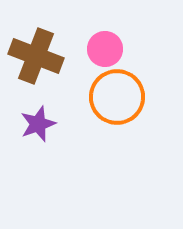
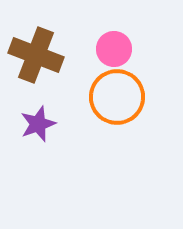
pink circle: moved 9 px right
brown cross: moved 1 px up
